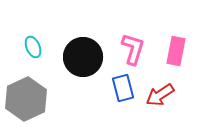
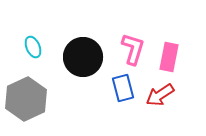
pink rectangle: moved 7 px left, 6 px down
